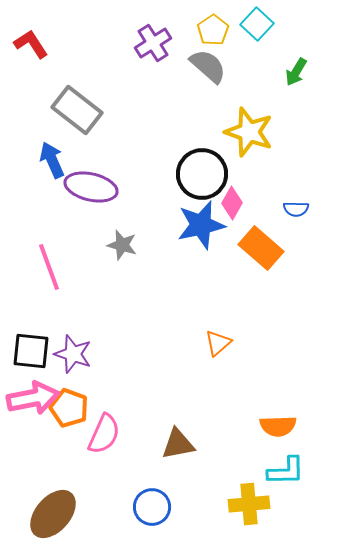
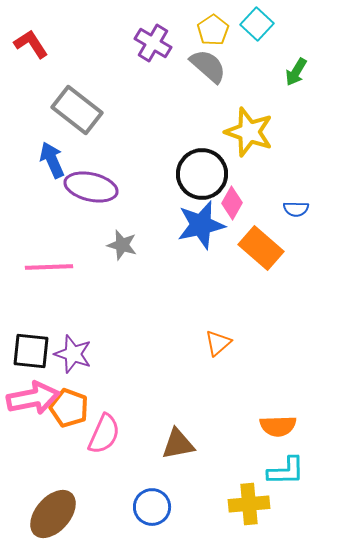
purple cross: rotated 27 degrees counterclockwise
pink line: rotated 72 degrees counterclockwise
